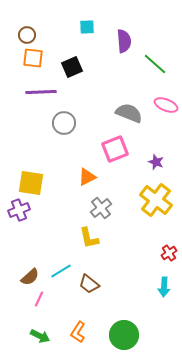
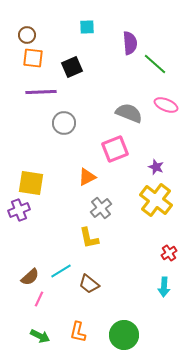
purple semicircle: moved 6 px right, 2 px down
purple star: moved 5 px down
orange L-shape: rotated 20 degrees counterclockwise
